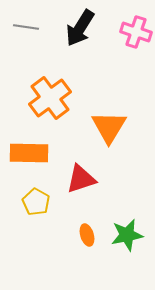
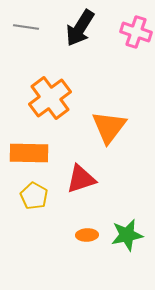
orange triangle: rotated 6 degrees clockwise
yellow pentagon: moved 2 px left, 6 px up
orange ellipse: rotated 75 degrees counterclockwise
